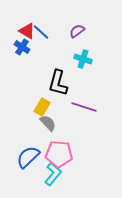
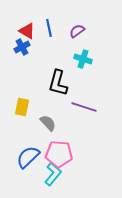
blue line: moved 8 px right, 4 px up; rotated 36 degrees clockwise
blue cross: rotated 28 degrees clockwise
yellow rectangle: moved 20 px left; rotated 18 degrees counterclockwise
